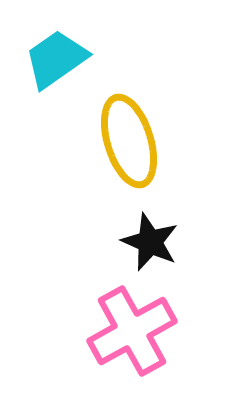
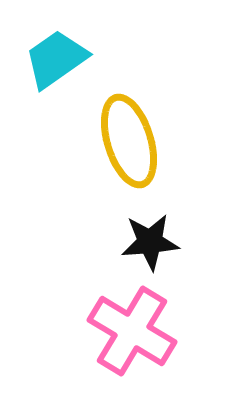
black star: rotated 28 degrees counterclockwise
pink cross: rotated 30 degrees counterclockwise
